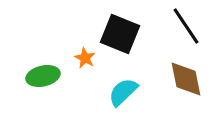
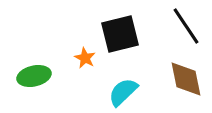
black square: rotated 36 degrees counterclockwise
green ellipse: moved 9 px left
